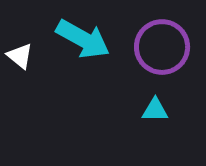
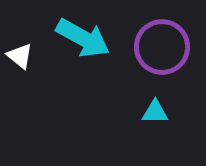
cyan arrow: moved 1 px up
cyan triangle: moved 2 px down
